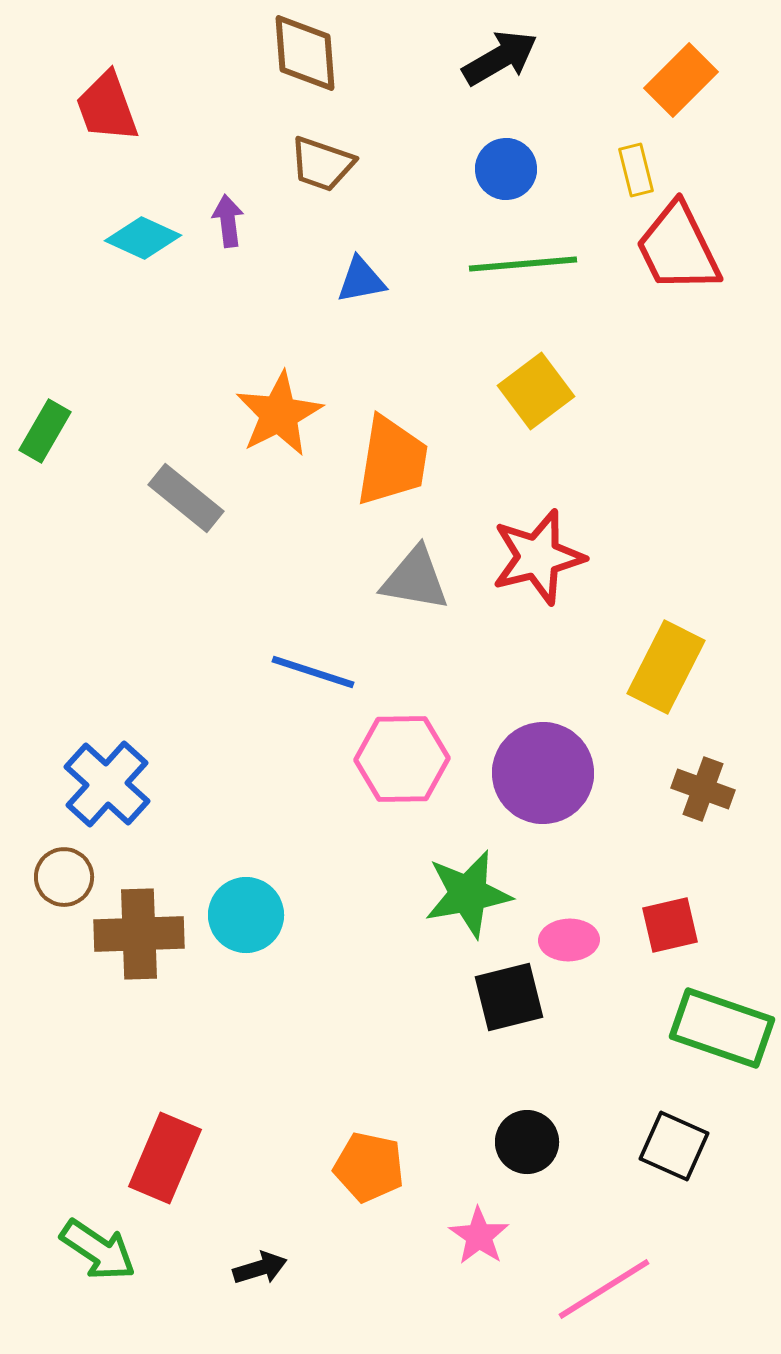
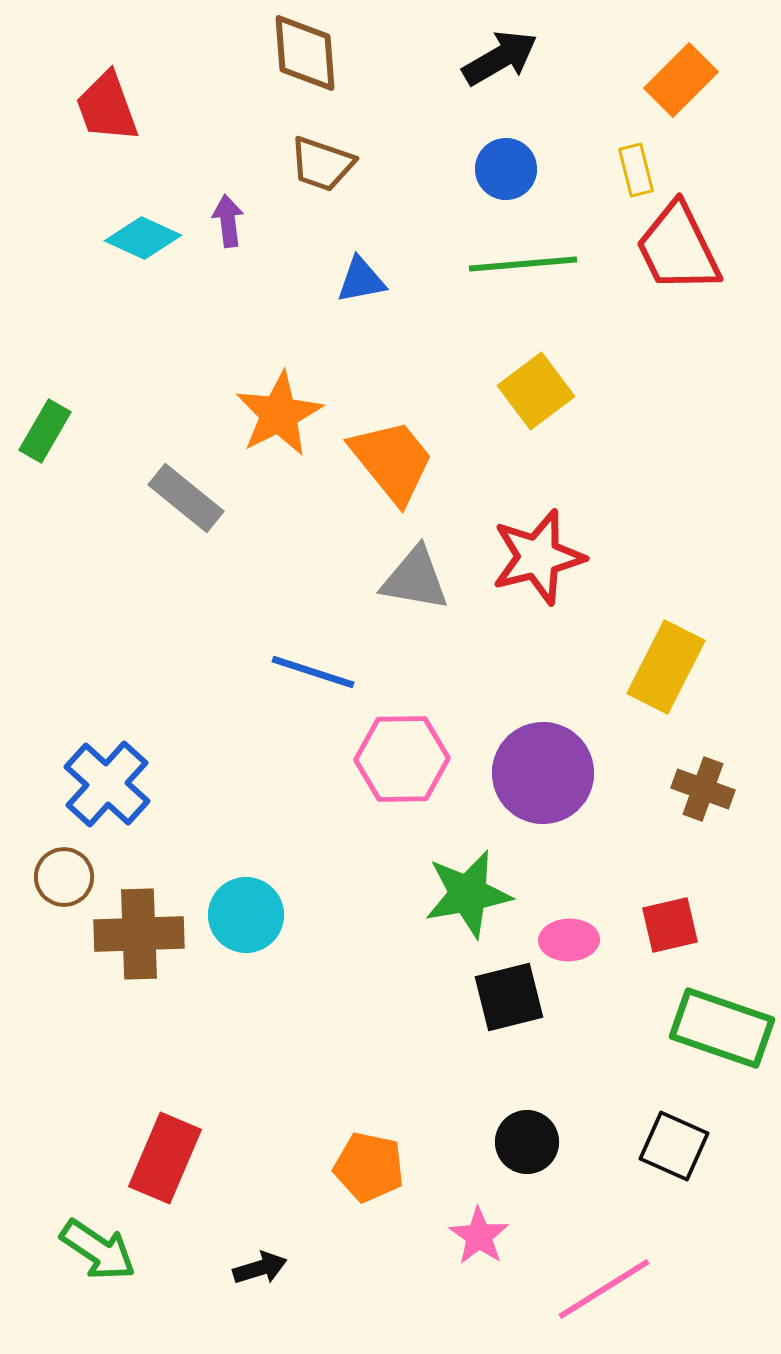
orange trapezoid at (392, 461): rotated 48 degrees counterclockwise
